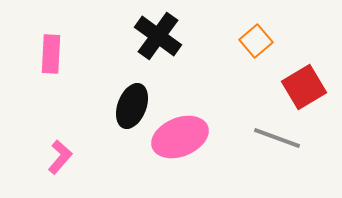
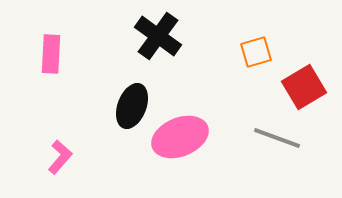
orange square: moved 11 px down; rotated 24 degrees clockwise
